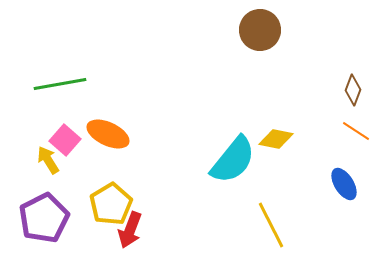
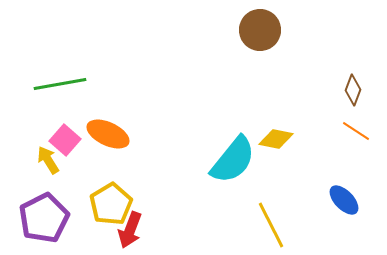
blue ellipse: moved 16 px down; rotated 12 degrees counterclockwise
